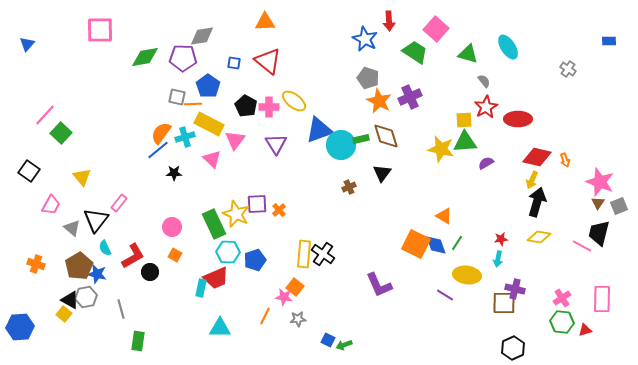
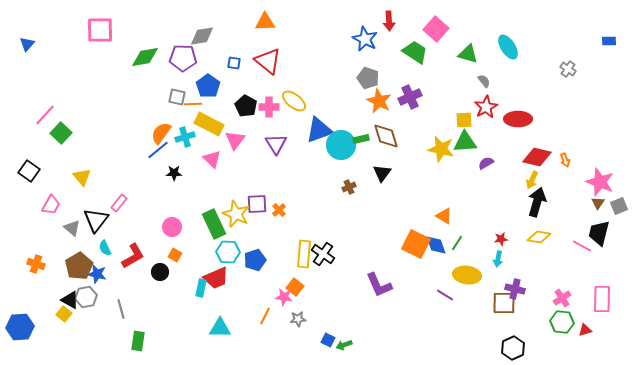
black circle at (150, 272): moved 10 px right
